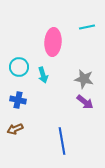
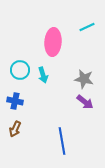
cyan line: rotated 14 degrees counterclockwise
cyan circle: moved 1 px right, 3 px down
blue cross: moved 3 px left, 1 px down
brown arrow: rotated 42 degrees counterclockwise
